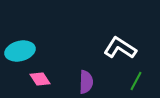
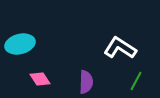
cyan ellipse: moved 7 px up
